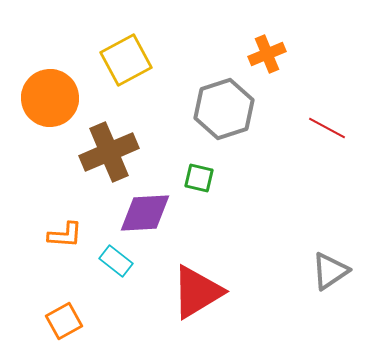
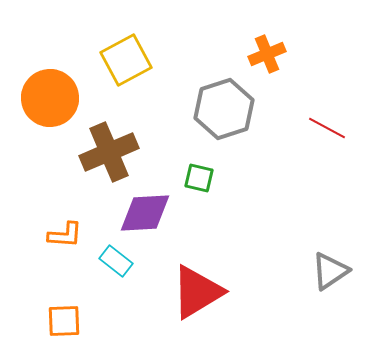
orange square: rotated 27 degrees clockwise
